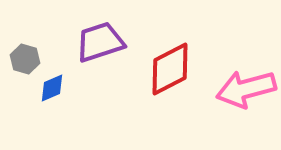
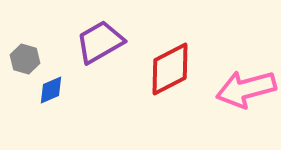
purple trapezoid: rotated 12 degrees counterclockwise
blue diamond: moved 1 px left, 2 px down
